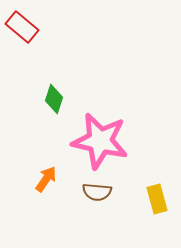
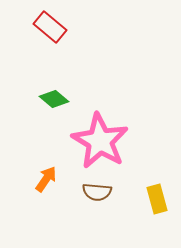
red rectangle: moved 28 px right
green diamond: rotated 68 degrees counterclockwise
pink star: rotated 18 degrees clockwise
